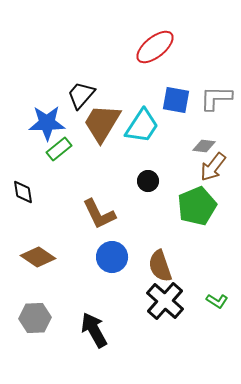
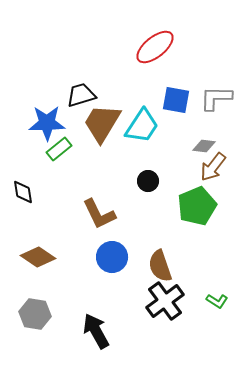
black trapezoid: rotated 32 degrees clockwise
black cross: rotated 12 degrees clockwise
gray hexagon: moved 4 px up; rotated 12 degrees clockwise
black arrow: moved 2 px right, 1 px down
